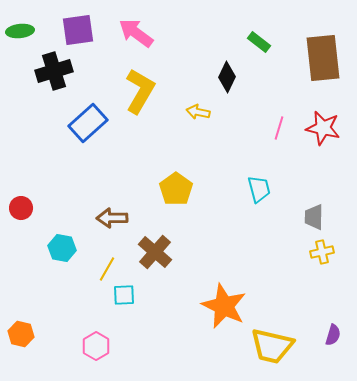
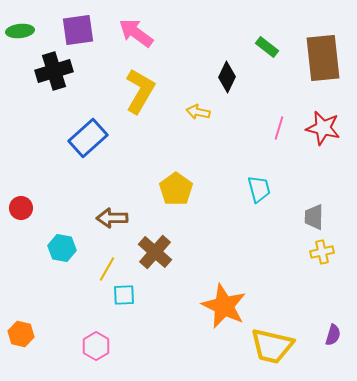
green rectangle: moved 8 px right, 5 px down
blue rectangle: moved 15 px down
